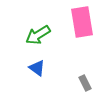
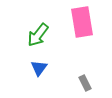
green arrow: rotated 20 degrees counterclockwise
blue triangle: moved 2 px right; rotated 30 degrees clockwise
